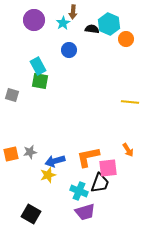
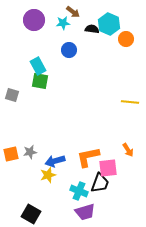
brown arrow: rotated 56 degrees counterclockwise
cyan star: rotated 24 degrees clockwise
